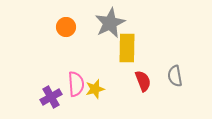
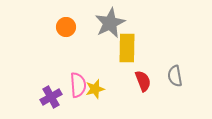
pink semicircle: moved 2 px right, 1 px down
